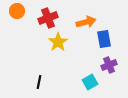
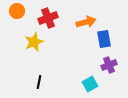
yellow star: moved 24 px left; rotated 12 degrees clockwise
cyan square: moved 2 px down
